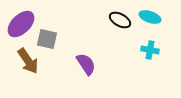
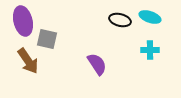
black ellipse: rotated 15 degrees counterclockwise
purple ellipse: moved 2 px right, 3 px up; rotated 60 degrees counterclockwise
cyan cross: rotated 12 degrees counterclockwise
purple semicircle: moved 11 px right
